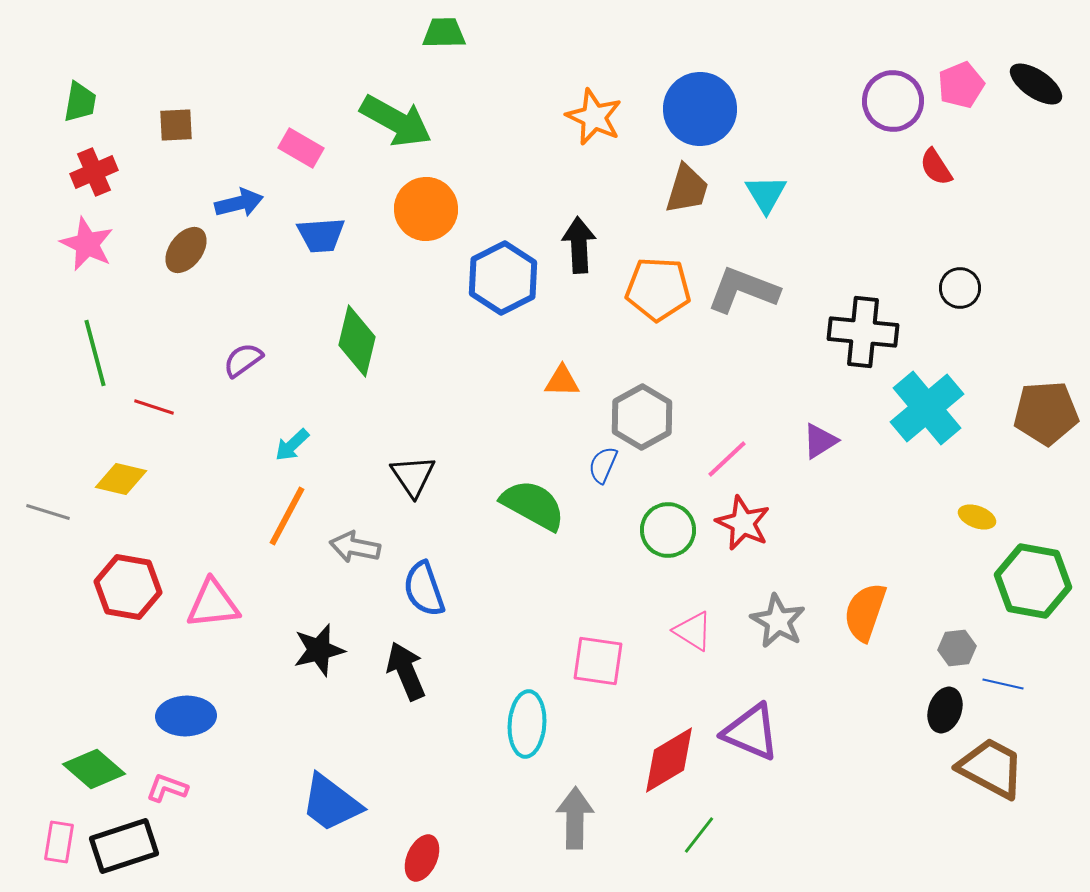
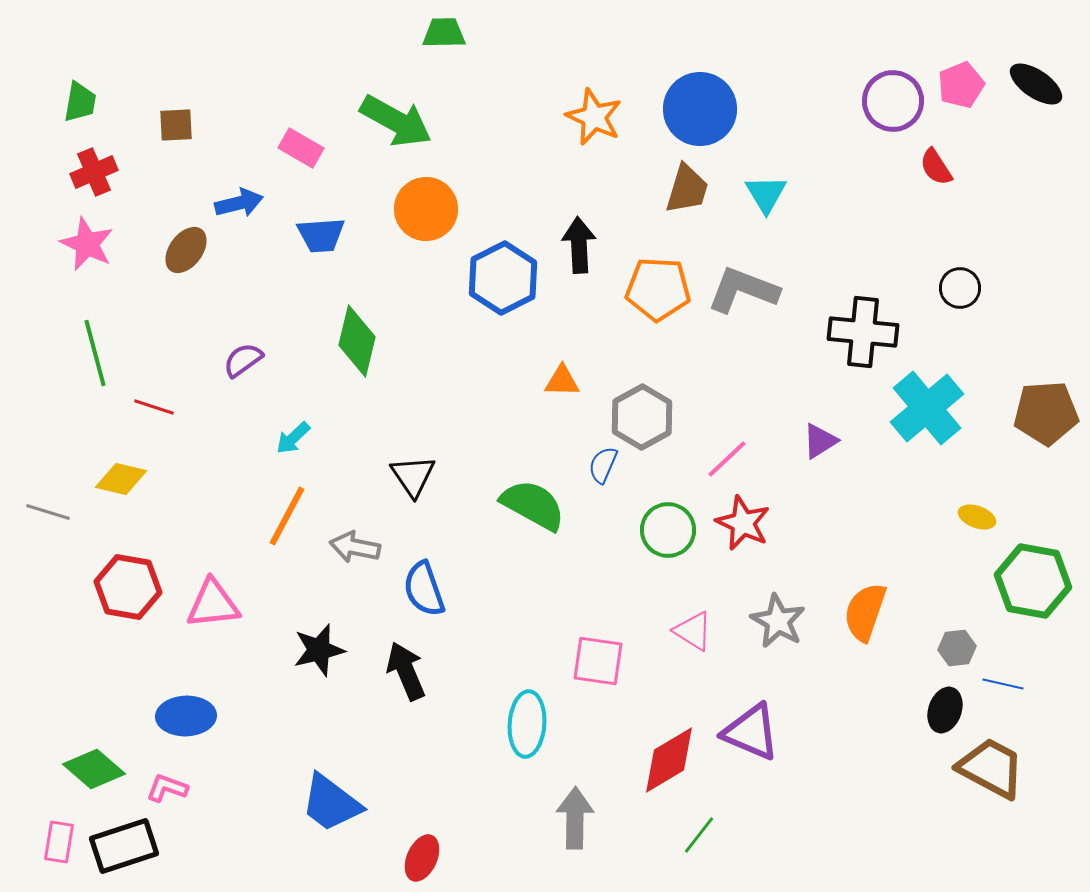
cyan arrow at (292, 445): moved 1 px right, 7 px up
